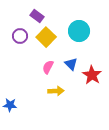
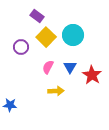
cyan circle: moved 6 px left, 4 px down
purple circle: moved 1 px right, 11 px down
blue triangle: moved 1 px left, 3 px down; rotated 16 degrees clockwise
